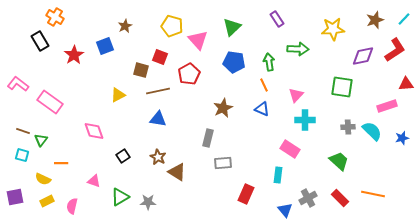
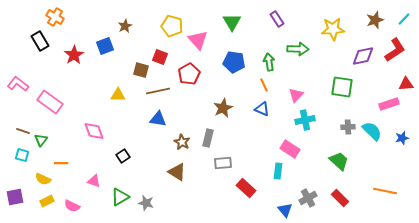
green triangle at (232, 27): moved 5 px up; rotated 18 degrees counterclockwise
yellow triangle at (118, 95): rotated 28 degrees clockwise
pink rectangle at (387, 106): moved 2 px right, 2 px up
cyan cross at (305, 120): rotated 12 degrees counterclockwise
brown star at (158, 157): moved 24 px right, 15 px up
cyan rectangle at (278, 175): moved 4 px up
red rectangle at (246, 194): moved 6 px up; rotated 72 degrees counterclockwise
orange line at (373, 194): moved 12 px right, 3 px up
gray star at (148, 202): moved 2 px left, 1 px down; rotated 14 degrees clockwise
pink semicircle at (72, 206): rotated 77 degrees counterclockwise
